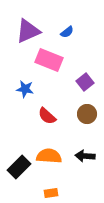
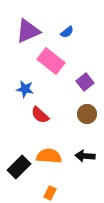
pink rectangle: moved 2 px right, 1 px down; rotated 16 degrees clockwise
red semicircle: moved 7 px left, 1 px up
orange rectangle: moved 1 px left; rotated 56 degrees counterclockwise
